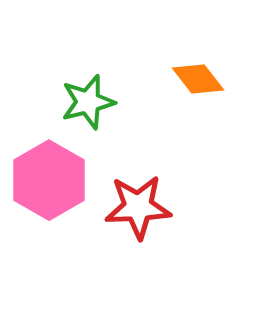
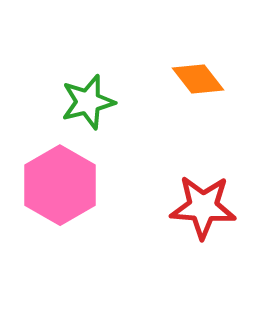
pink hexagon: moved 11 px right, 5 px down
red star: moved 65 px right; rotated 6 degrees clockwise
